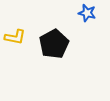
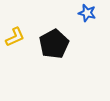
yellow L-shape: rotated 35 degrees counterclockwise
